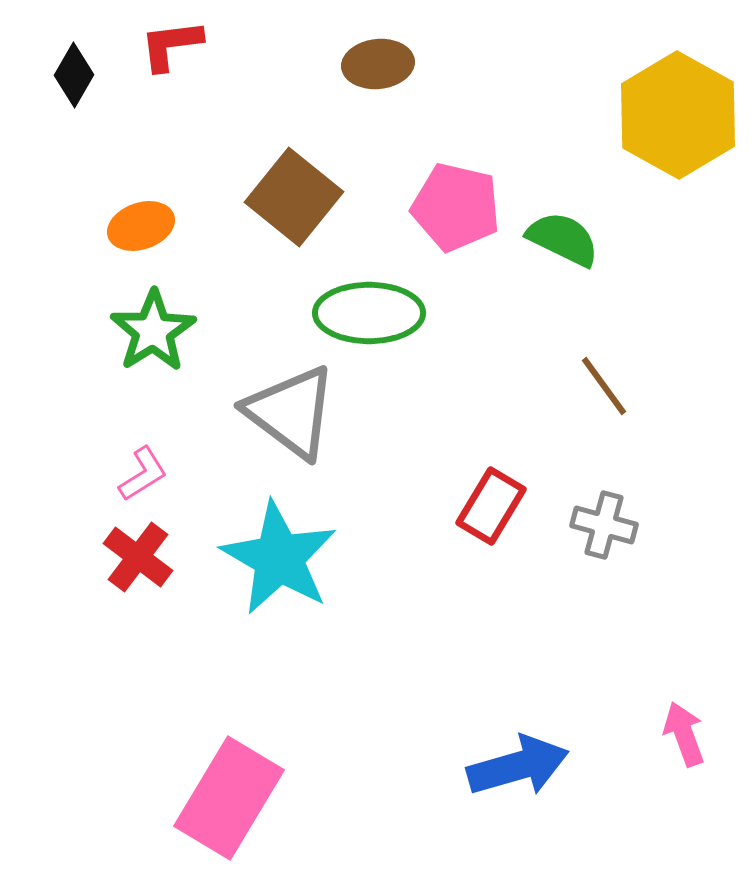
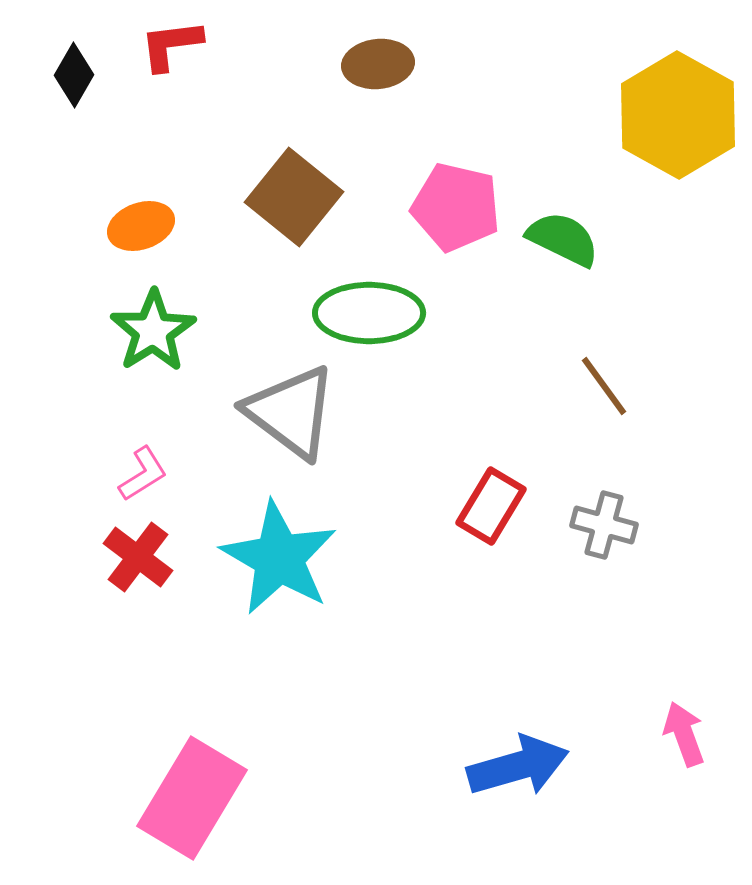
pink rectangle: moved 37 px left
